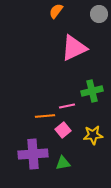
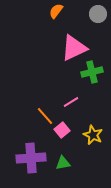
gray circle: moved 1 px left
green cross: moved 19 px up
pink line: moved 4 px right, 4 px up; rotated 21 degrees counterclockwise
orange line: rotated 54 degrees clockwise
pink square: moved 1 px left
yellow star: rotated 30 degrees clockwise
purple cross: moved 2 px left, 4 px down
